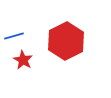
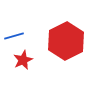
red star: rotated 18 degrees clockwise
